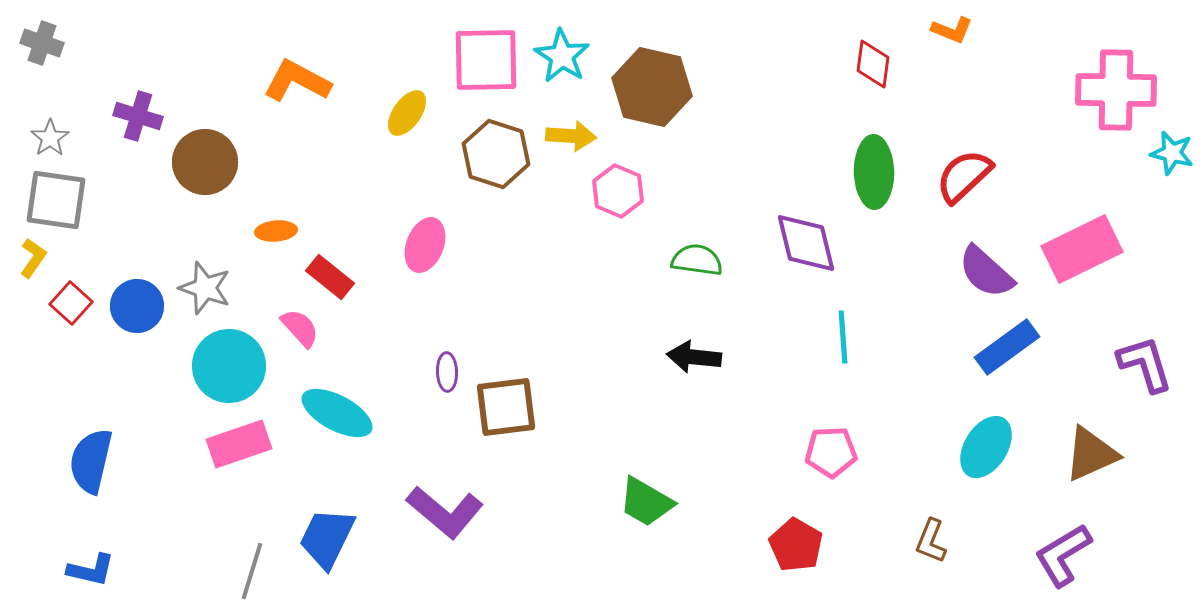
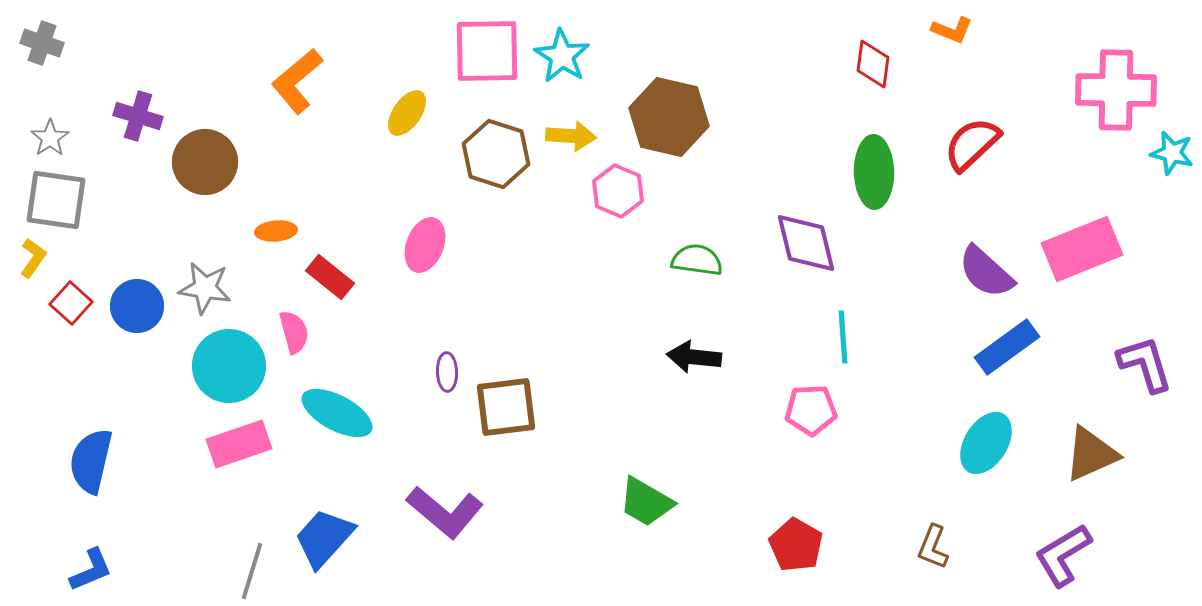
pink square at (486, 60): moved 1 px right, 9 px up
orange L-shape at (297, 81): rotated 68 degrees counterclockwise
brown hexagon at (652, 87): moved 17 px right, 30 px down
red semicircle at (964, 176): moved 8 px right, 32 px up
pink rectangle at (1082, 249): rotated 4 degrees clockwise
gray star at (205, 288): rotated 10 degrees counterclockwise
pink semicircle at (300, 328): moved 6 px left, 4 px down; rotated 27 degrees clockwise
cyan ellipse at (986, 447): moved 4 px up
pink pentagon at (831, 452): moved 20 px left, 42 px up
blue trapezoid at (327, 538): moved 3 px left; rotated 16 degrees clockwise
brown L-shape at (931, 541): moved 2 px right, 6 px down
blue L-shape at (91, 570): rotated 36 degrees counterclockwise
